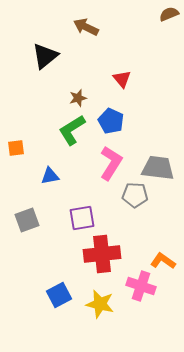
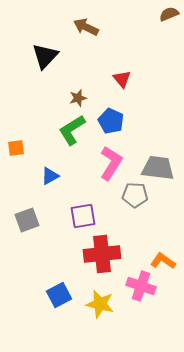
black triangle: rotated 8 degrees counterclockwise
blue triangle: rotated 18 degrees counterclockwise
purple square: moved 1 px right, 2 px up
